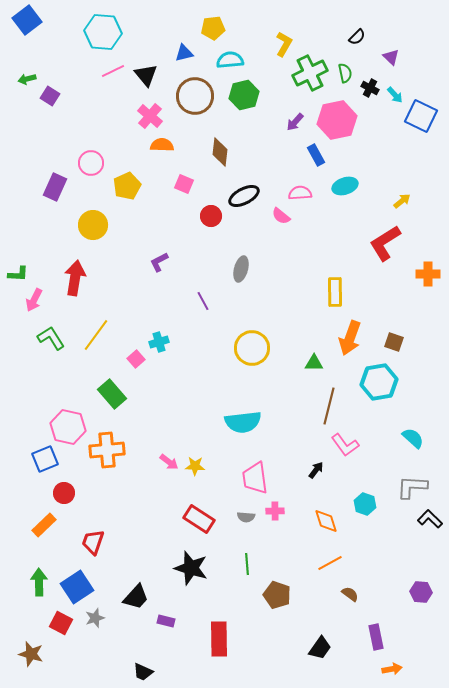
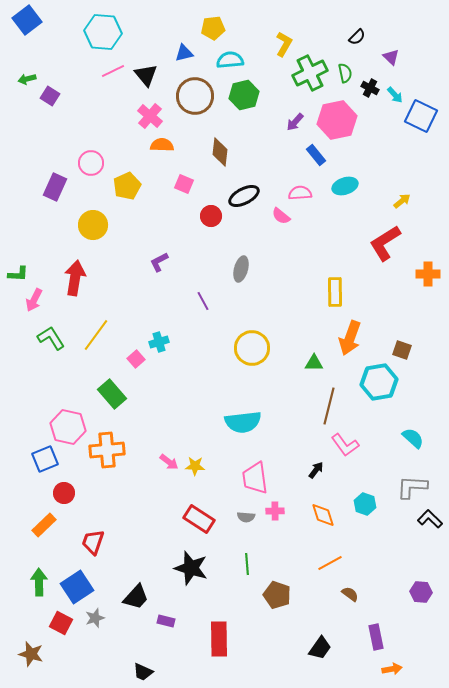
blue rectangle at (316, 155): rotated 10 degrees counterclockwise
brown square at (394, 342): moved 8 px right, 8 px down
orange diamond at (326, 521): moved 3 px left, 6 px up
